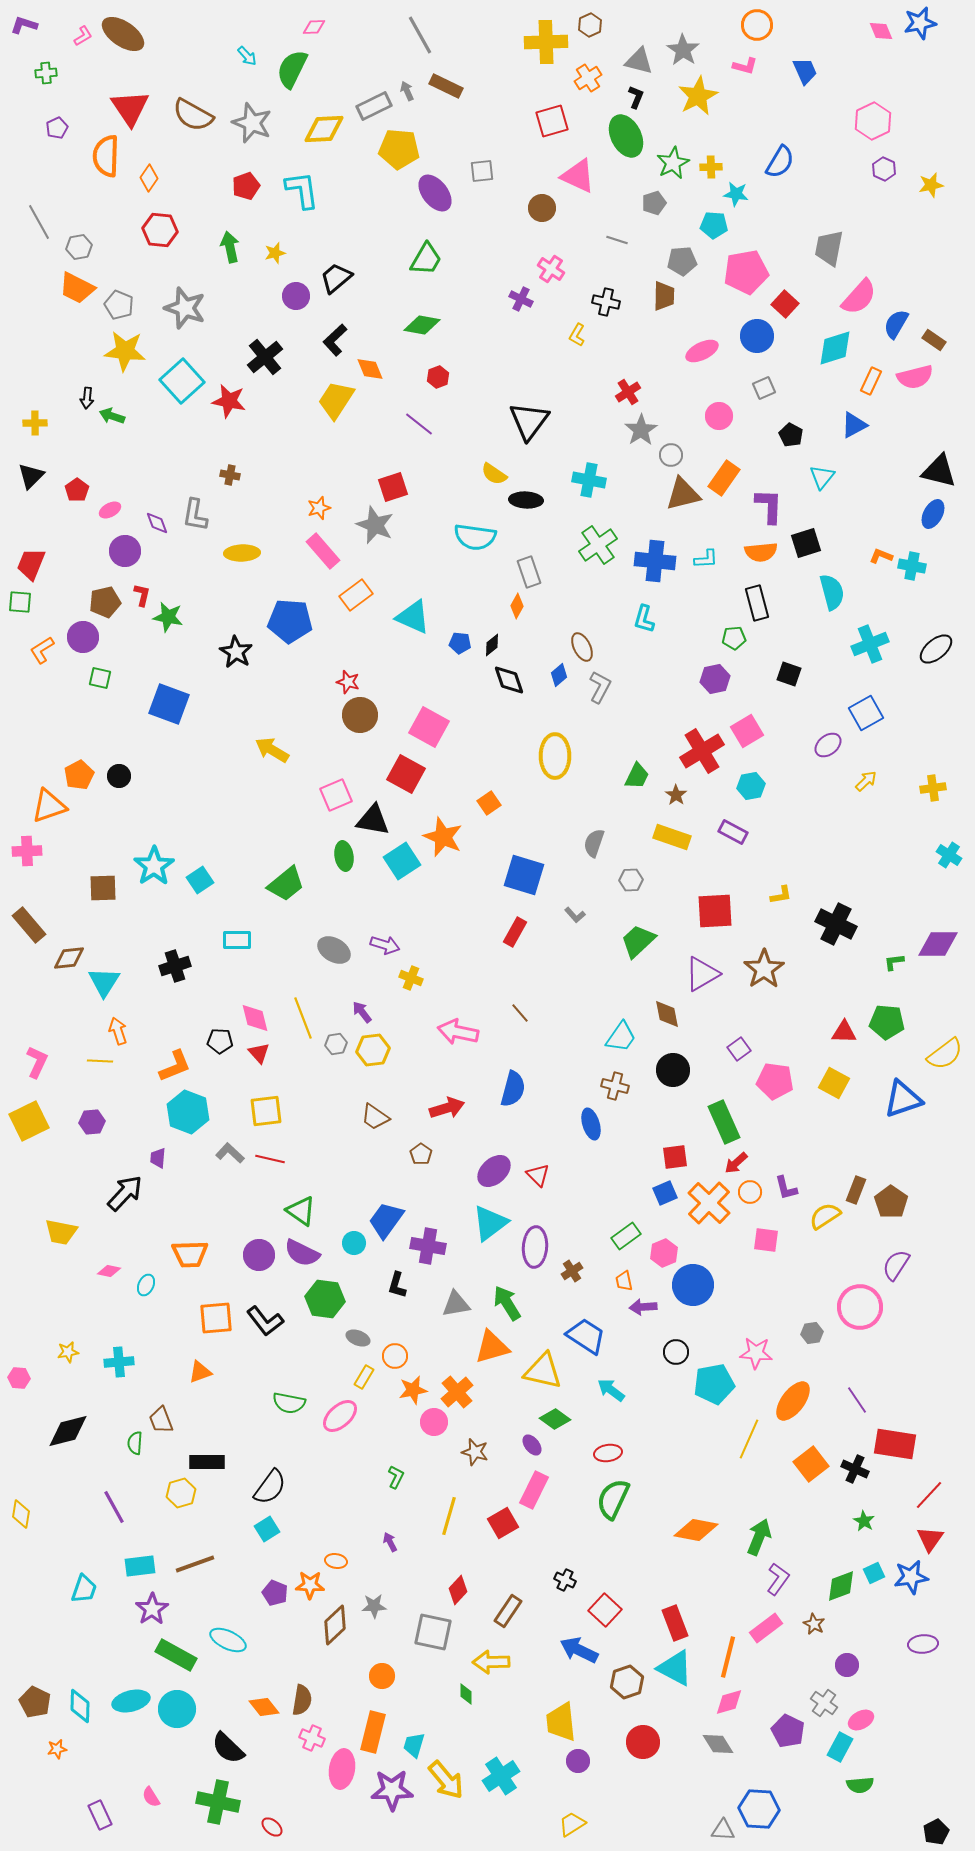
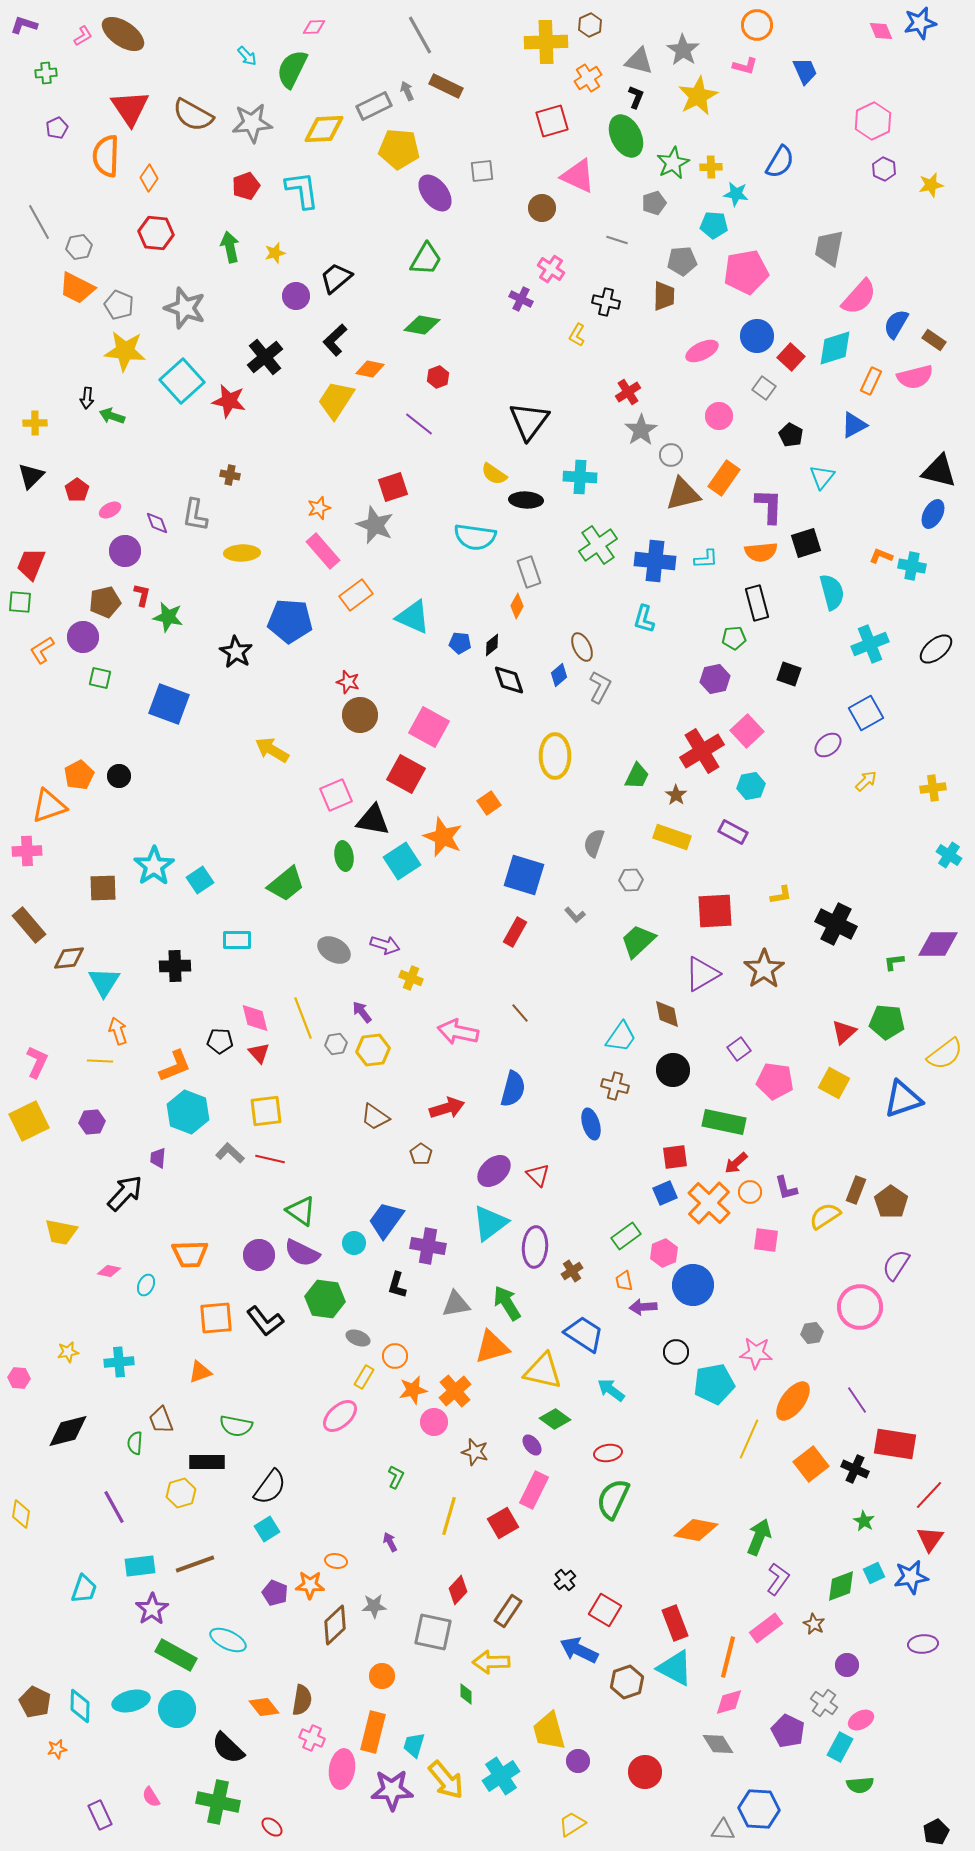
gray star at (252, 123): rotated 27 degrees counterclockwise
red hexagon at (160, 230): moved 4 px left, 3 px down
red square at (785, 304): moved 6 px right, 53 px down
orange diamond at (370, 369): rotated 56 degrees counterclockwise
gray square at (764, 388): rotated 30 degrees counterclockwise
cyan cross at (589, 480): moved 9 px left, 3 px up; rotated 8 degrees counterclockwise
pink square at (747, 731): rotated 12 degrees counterclockwise
black cross at (175, 966): rotated 16 degrees clockwise
red triangle at (844, 1032): rotated 44 degrees counterclockwise
green rectangle at (724, 1122): rotated 54 degrees counterclockwise
blue trapezoid at (586, 1336): moved 2 px left, 2 px up
orange cross at (457, 1392): moved 2 px left, 1 px up
green semicircle at (289, 1403): moved 53 px left, 23 px down
black cross at (565, 1580): rotated 25 degrees clockwise
red square at (605, 1610): rotated 12 degrees counterclockwise
yellow trapezoid at (561, 1722): moved 12 px left, 9 px down; rotated 9 degrees counterclockwise
red circle at (643, 1742): moved 2 px right, 30 px down
